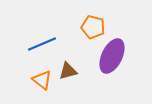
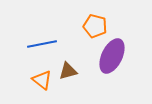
orange pentagon: moved 2 px right, 1 px up
blue line: rotated 12 degrees clockwise
